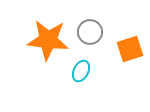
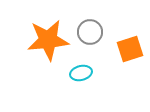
orange star: rotated 12 degrees counterclockwise
cyan ellipse: moved 2 px down; rotated 50 degrees clockwise
